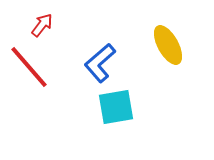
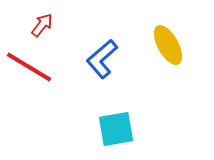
blue L-shape: moved 2 px right, 4 px up
red line: rotated 18 degrees counterclockwise
cyan square: moved 22 px down
